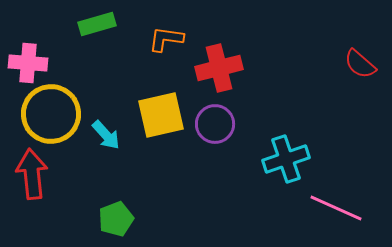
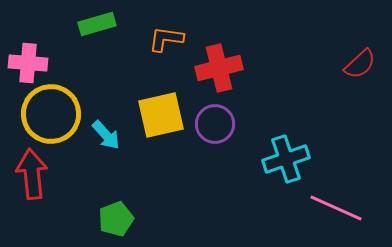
red semicircle: rotated 84 degrees counterclockwise
